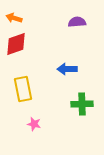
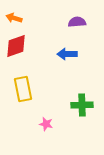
red diamond: moved 2 px down
blue arrow: moved 15 px up
green cross: moved 1 px down
pink star: moved 12 px right
